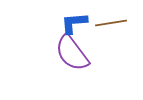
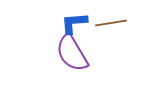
purple semicircle: rotated 6 degrees clockwise
